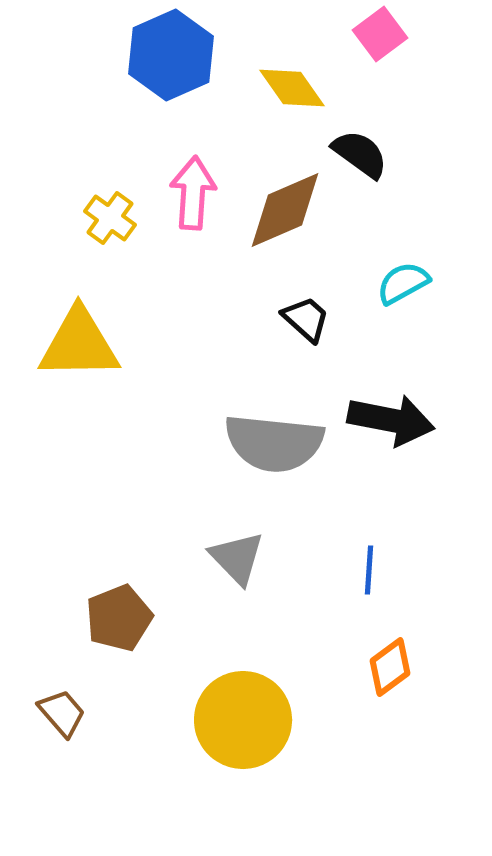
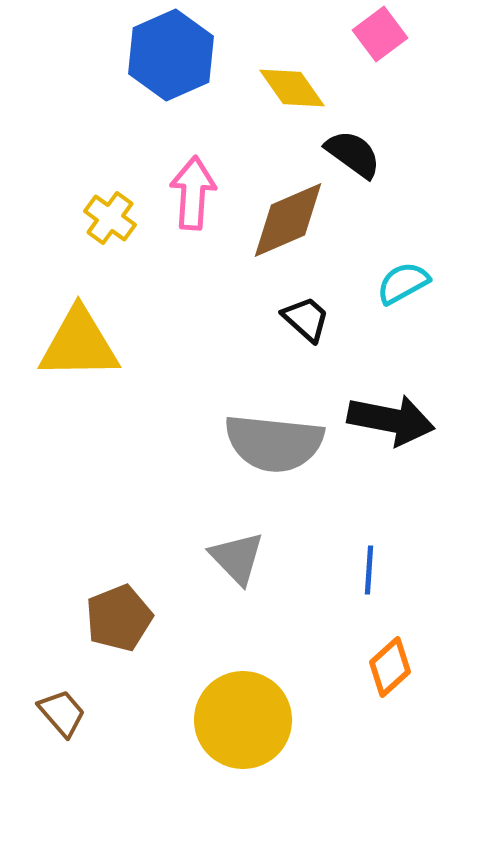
black semicircle: moved 7 px left
brown diamond: moved 3 px right, 10 px down
orange diamond: rotated 6 degrees counterclockwise
